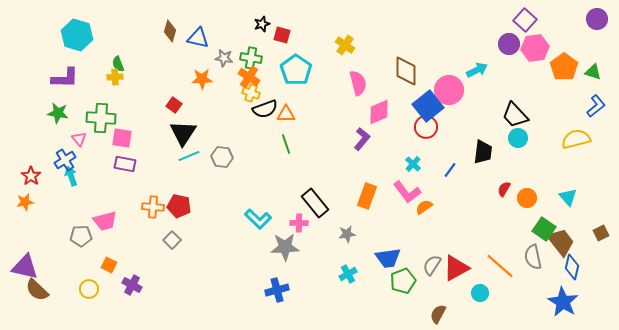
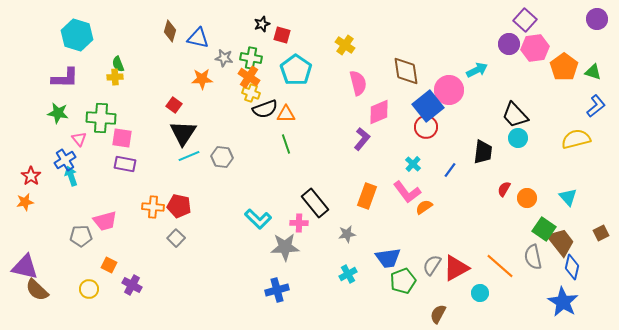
brown diamond at (406, 71): rotated 8 degrees counterclockwise
gray square at (172, 240): moved 4 px right, 2 px up
